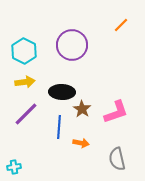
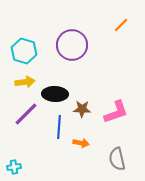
cyan hexagon: rotated 10 degrees counterclockwise
black ellipse: moved 7 px left, 2 px down
brown star: rotated 30 degrees counterclockwise
